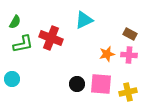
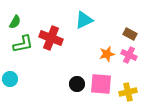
pink cross: rotated 21 degrees clockwise
cyan circle: moved 2 px left
